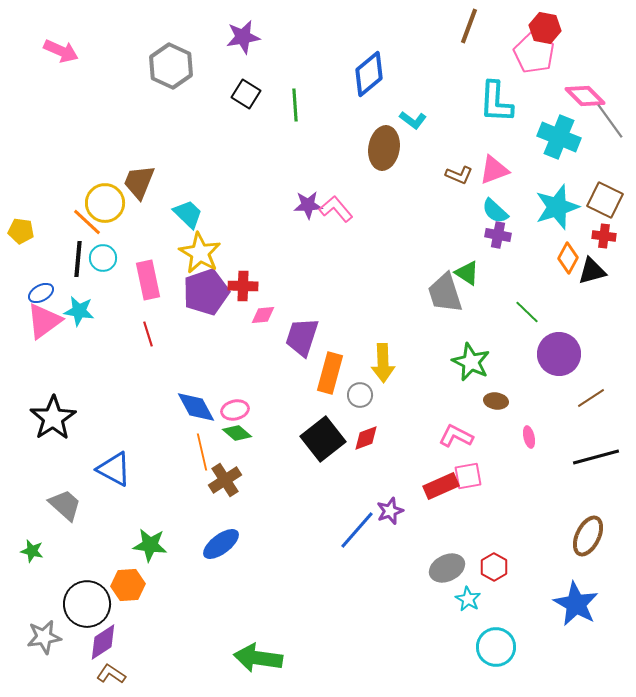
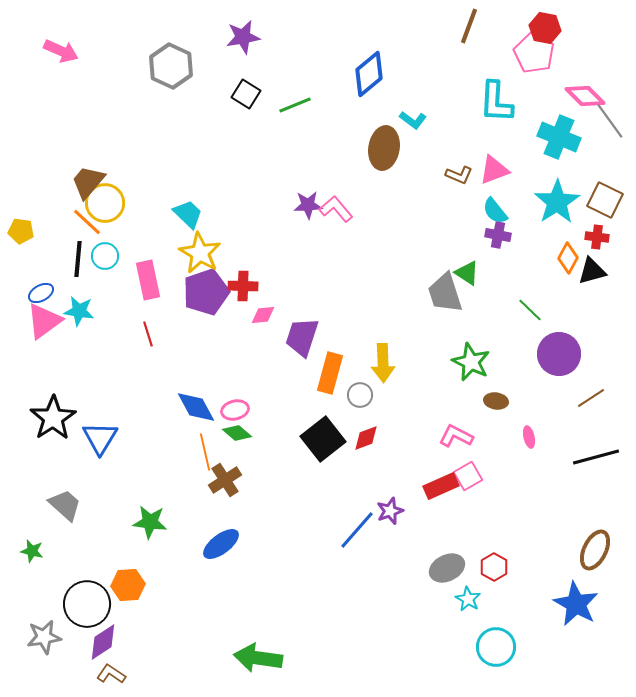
green line at (295, 105): rotated 72 degrees clockwise
brown trapezoid at (139, 182): moved 51 px left; rotated 18 degrees clockwise
cyan star at (557, 207): moved 5 px up; rotated 15 degrees counterclockwise
cyan semicircle at (495, 211): rotated 8 degrees clockwise
red cross at (604, 236): moved 7 px left, 1 px down
cyan circle at (103, 258): moved 2 px right, 2 px up
green line at (527, 312): moved 3 px right, 2 px up
orange line at (202, 452): moved 3 px right
blue triangle at (114, 469): moved 14 px left, 31 px up; rotated 33 degrees clockwise
pink square at (468, 476): rotated 20 degrees counterclockwise
brown ellipse at (588, 536): moved 7 px right, 14 px down
green star at (150, 545): moved 23 px up
